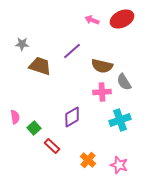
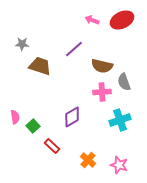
red ellipse: moved 1 px down
purple line: moved 2 px right, 2 px up
gray semicircle: rotated 12 degrees clockwise
green square: moved 1 px left, 2 px up
